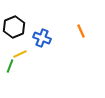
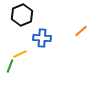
black hexagon: moved 8 px right, 12 px up
orange line: rotated 72 degrees clockwise
blue cross: rotated 18 degrees counterclockwise
